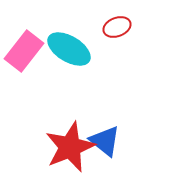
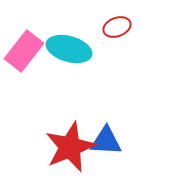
cyan ellipse: rotated 15 degrees counterclockwise
blue triangle: moved 1 px right; rotated 36 degrees counterclockwise
